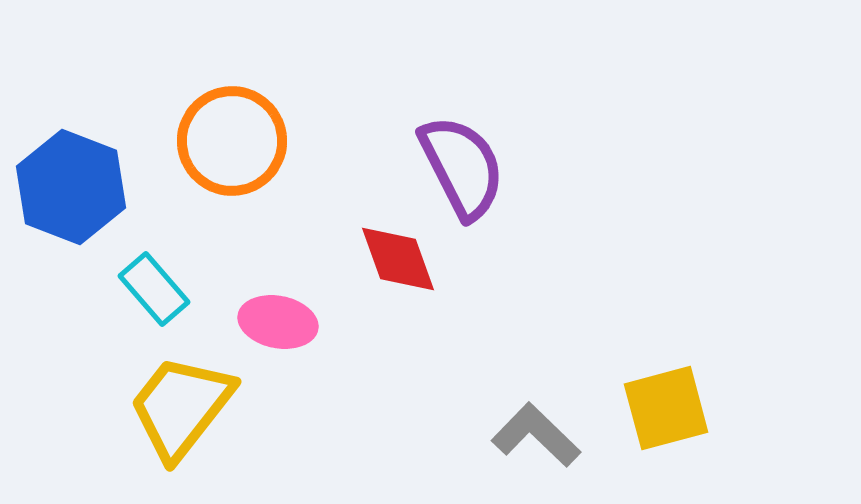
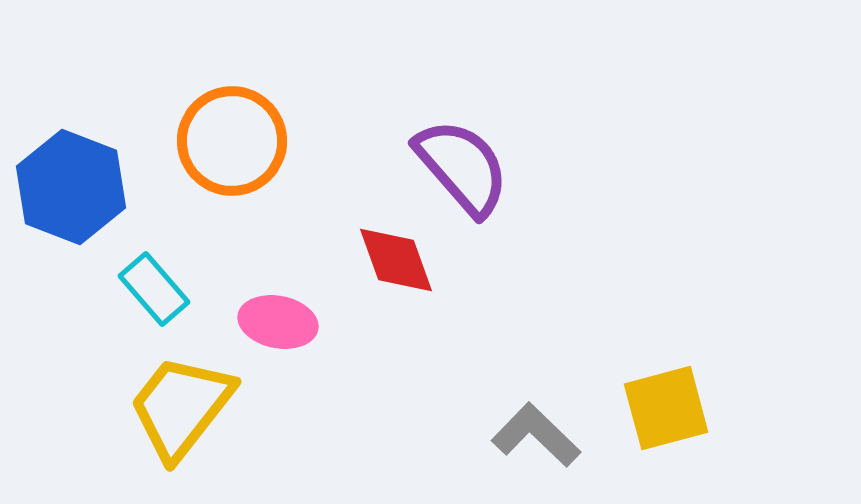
purple semicircle: rotated 14 degrees counterclockwise
red diamond: moved 2 px left, 1 px down
